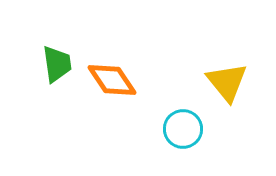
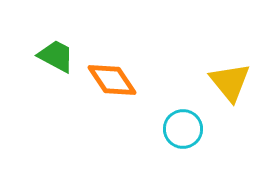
green trapezoid: moved 1 px left, 8 px up; rotated 54 degrees counterclockwise
yellow triangle: moved 3 px right
